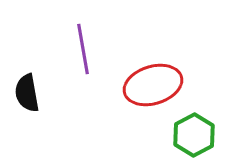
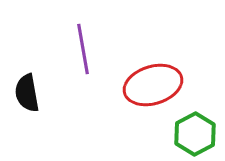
green hexagon: moved 1 px right, 1 px up
